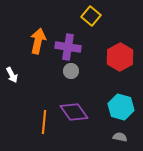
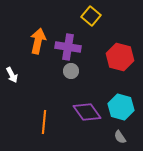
red hexagon: rotated 16 degrees counterclockwise
purple diamond: moved 13 px right
gray semicircle: rotated 136 degrees counterclockwise
